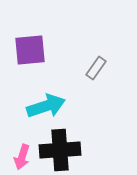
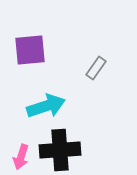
pink arrow: moved 1 px left
